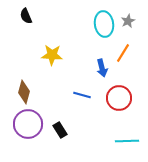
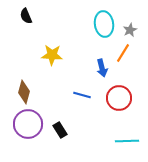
gray star: moved 2 px right, 9 px down
